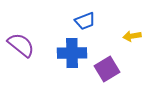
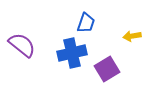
blue trapezoid: moved 1 px right, 2 px down; rotated 50 degrees counterclockwise
purple semicircle: moved 1 px right
blue cross: rotated 12 degrees counterclockwise
